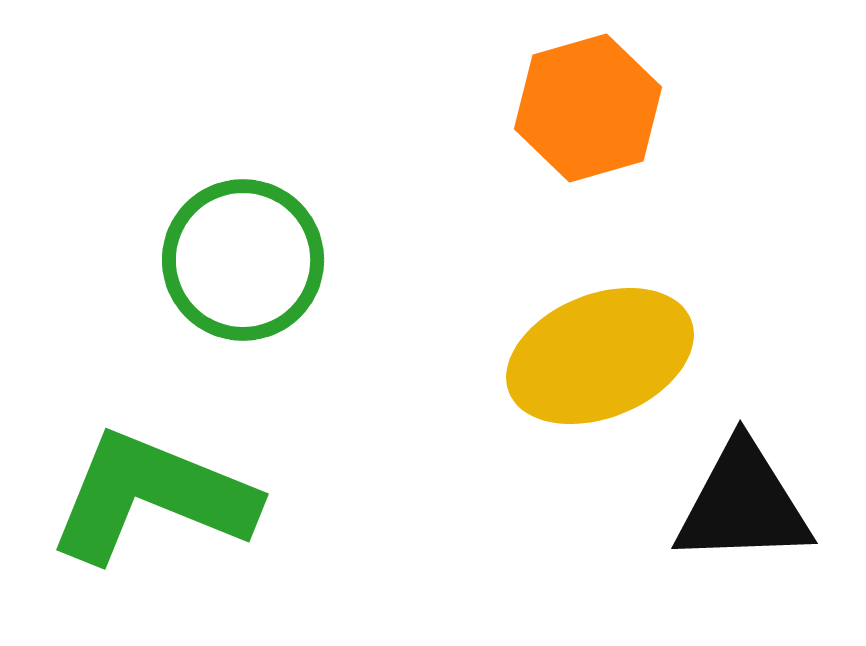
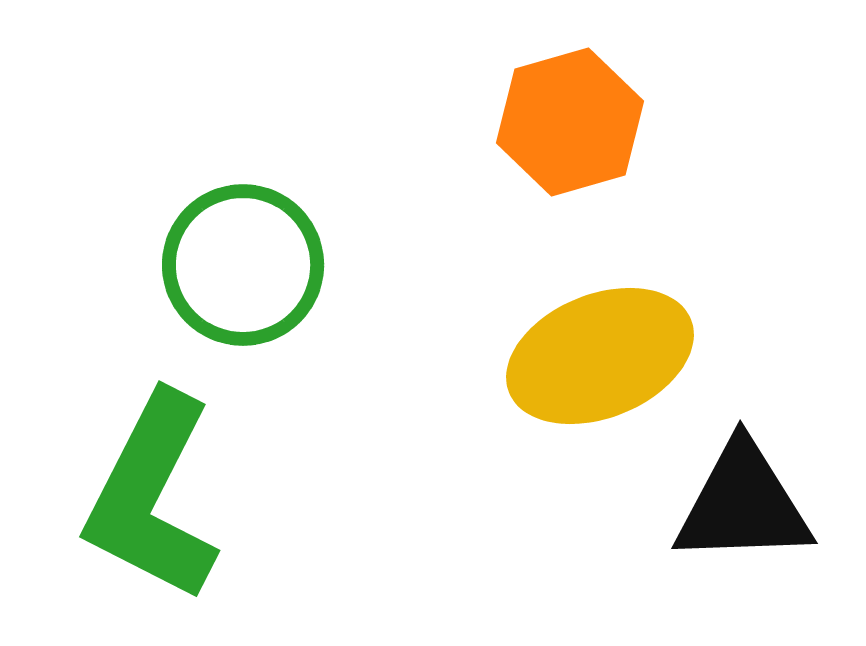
orange hexagon: moved 18 px left, 14 px down
green circle: moved 5 px down
green L-shape: rotated 85 degrees counterclockwise
